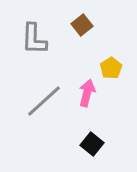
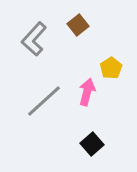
brown square: moved 4 px left
gray L-shape: rotated 40 degrees clockwise
pink arrow: moved 1 px up
black square: rotated 10 degrees clockwise
